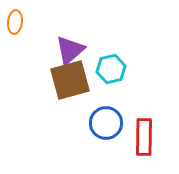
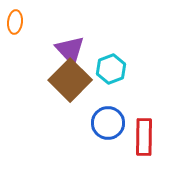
purple triangle: rotated 32 degrees counterclockwise
cyan hexagon: rotated 8 degrees counterclockwise
brown square: rotated 30 degrees counterclockwise
blue circle: moved 2 px right
